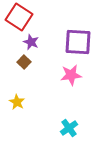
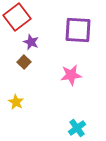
red square: moved 2 px left; rotated 20 degrees clockwise
purple square: moved 12 px up
yellow star: moved 1 px left
cyan cross: moved 8 px right
